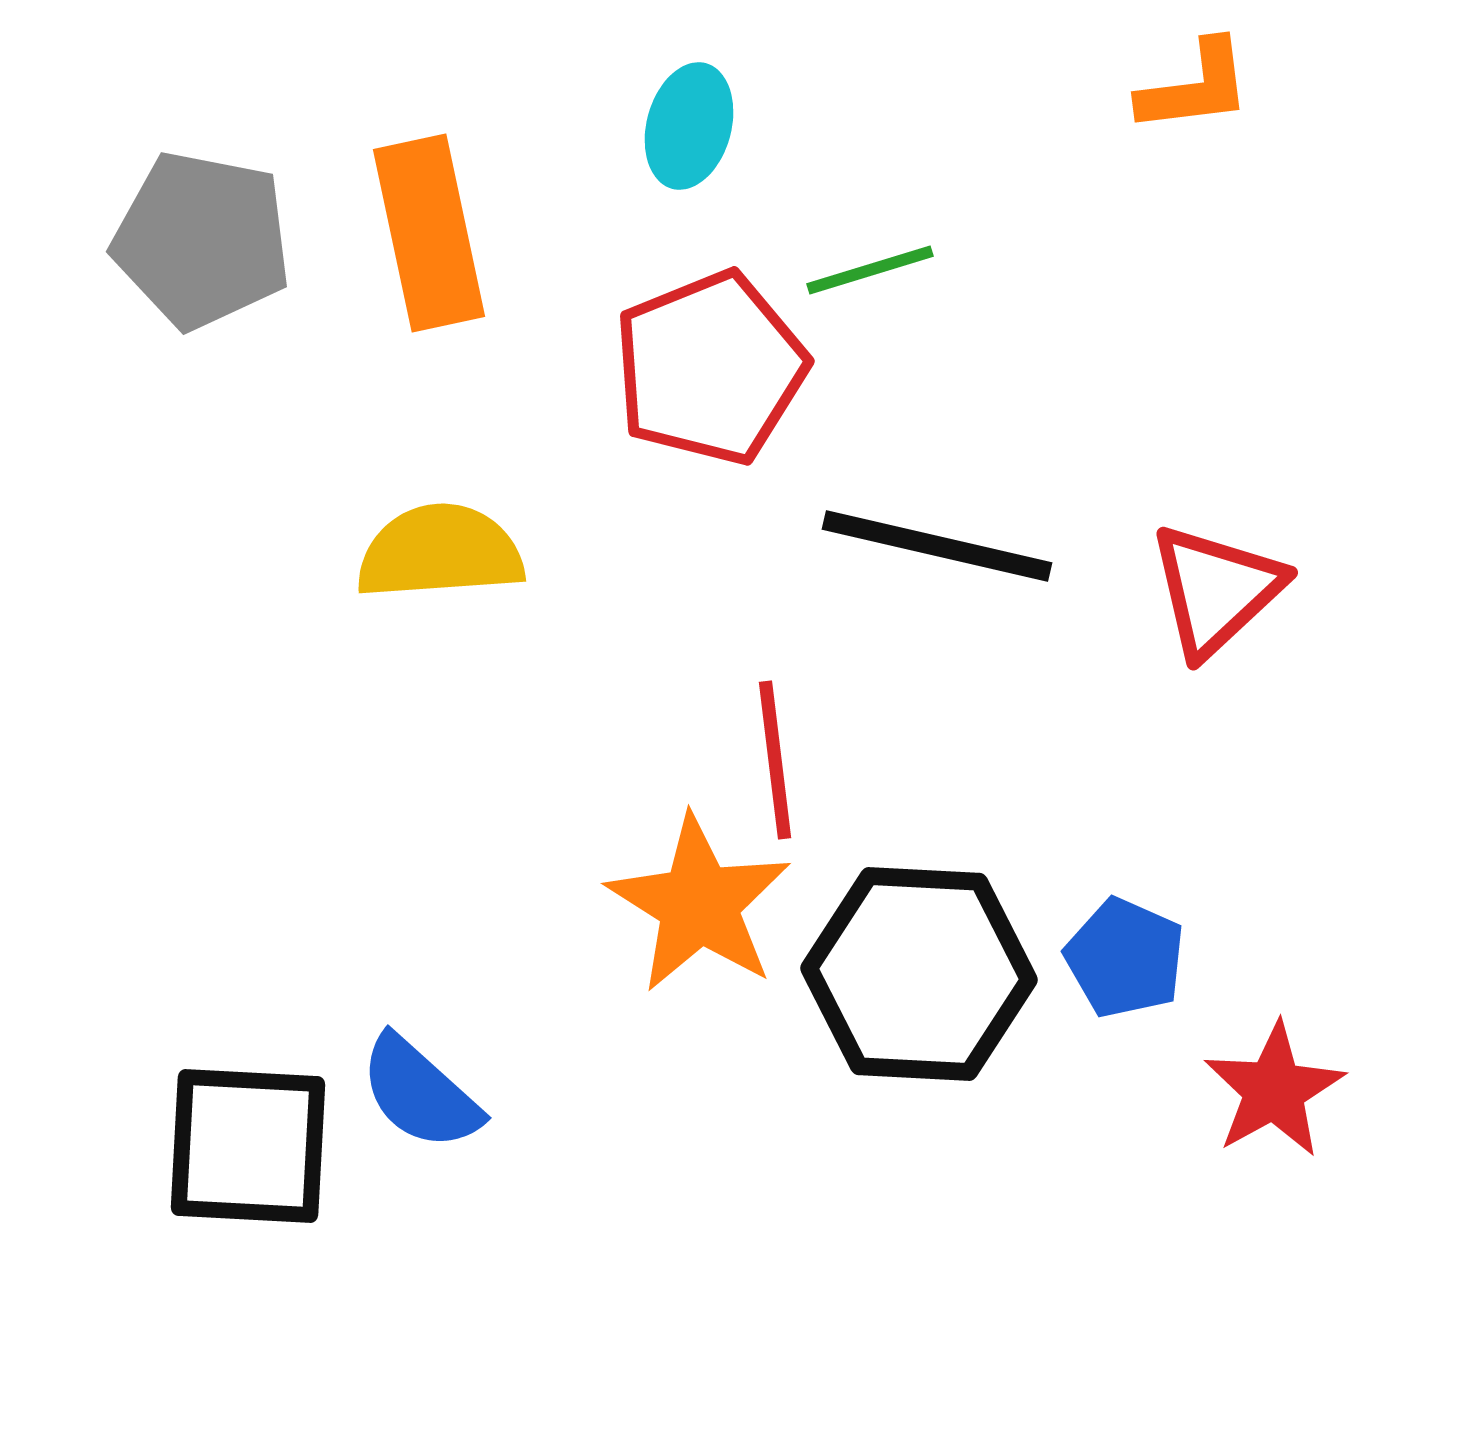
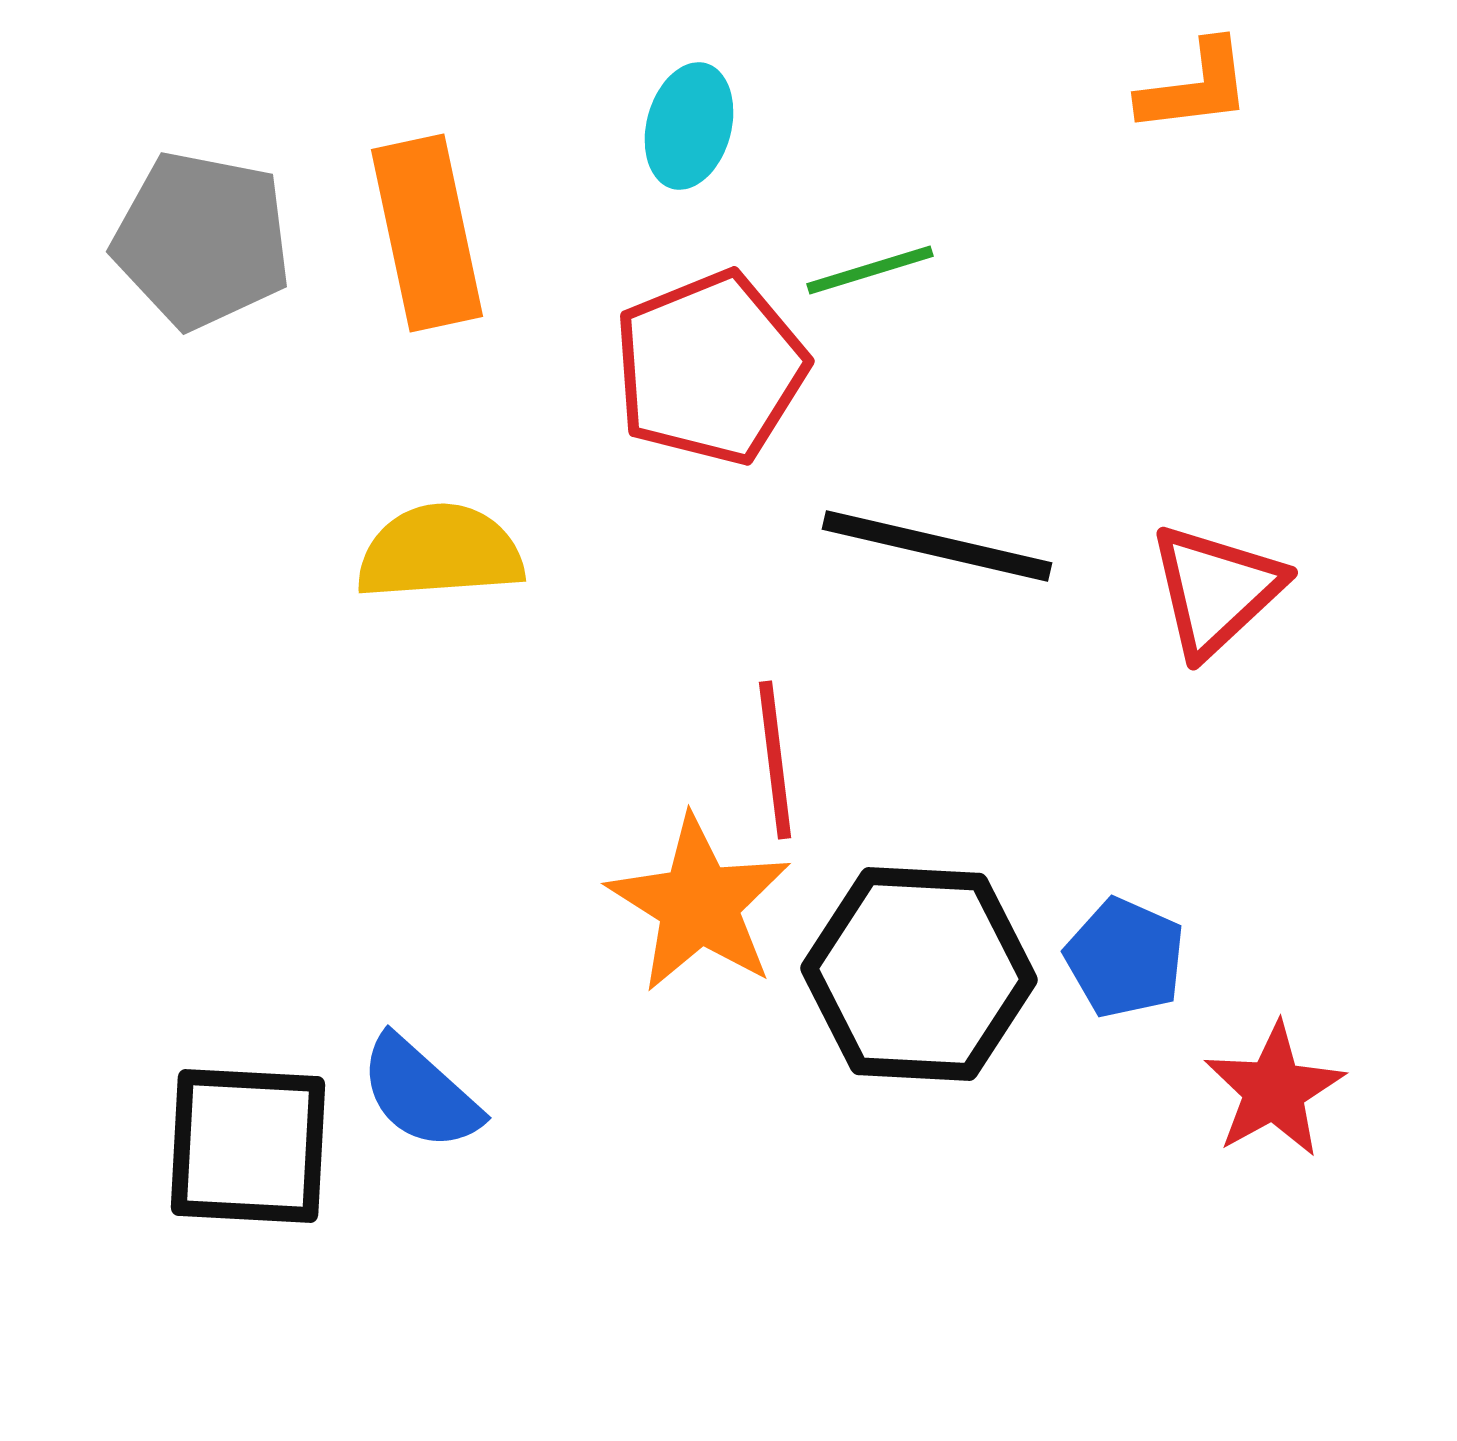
orange rectangle: moved 2 px left
